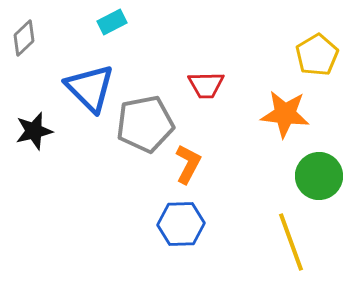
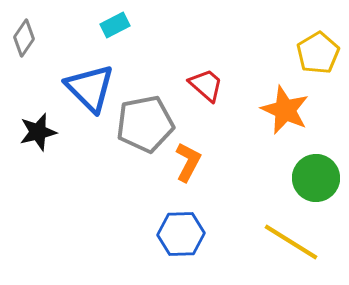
cyan rectangle: moved 3 px right, 3 px down
gray diamond: rotated 12 degrees counterclockwise
yellow pentagon: moved 1 px right, 2 px up
red trapezoid: rotated 138 degrees counterclockwise
orange star: moved 4 px up; rotated 18 degrees clockwise
black star: moved 4 px right, 1 px down
orange L-shape: moved 2 px up
green circle: moved 3 px left, 2 px down
blue hexagon: moved 10 px down
yellow line: rotated 38 degrees counterclockwise
